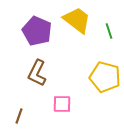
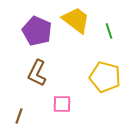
yellow trapezoid: moved 1 px left
